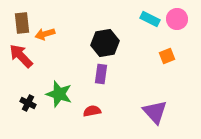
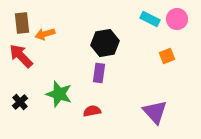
purple rectangle: moved 2 px left, 1 px up
black cross: moved 8 px left, 1 px up; rotated 21 degrees clockwise
